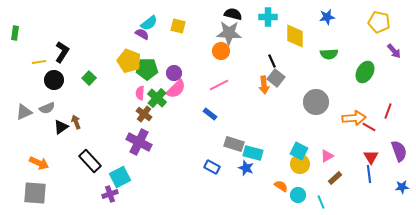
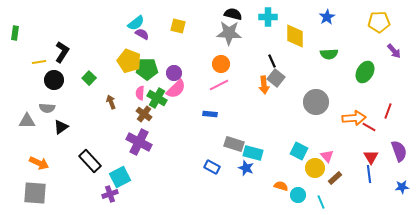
blue star at (327, 17): rotated 21 degrees counterclockwise
yellow pentagon at (379, 22): rotated 15 degrees counterclockwise
cyan semicircle at (149, 23): moved 13 px left
orange circle at (221, 51): moved 13 px down
green cross at (157, 98): rotated 12 degrees counterclockwise
gray semicircle at (47, 108): rotated 28 degrees clockwise
gray triangle at (24, 112): moved 3 px right, 9 px down; rotated 24 degrees clockwise
blue rectangle at (210, 114): rotated 32 degrees counterclockwise
brown arrow at (76, 122): moved 35 px right, 20 px up
pink triangle at (327, 156): rotated 40 degrees counterclockwise
yellow circle at (300, 164): moved 15 px right, 4 px down
orange semicircle at (281, 186): rotated 16 degrees counterclockwise
